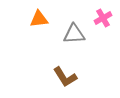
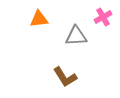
pink cross: moved 1 px up
gray triangle: moved 2 px right, 2 px down
